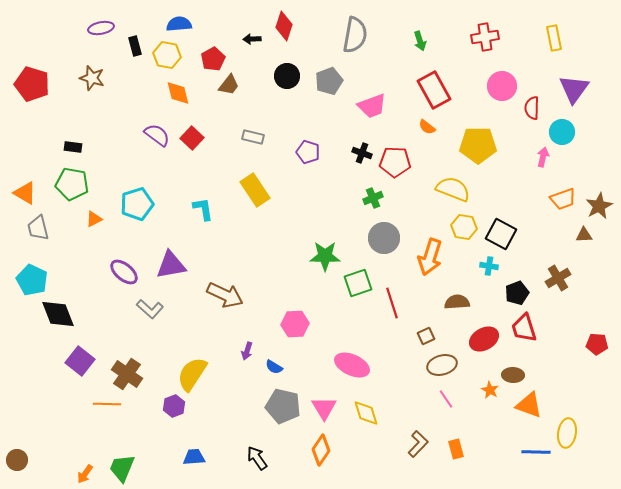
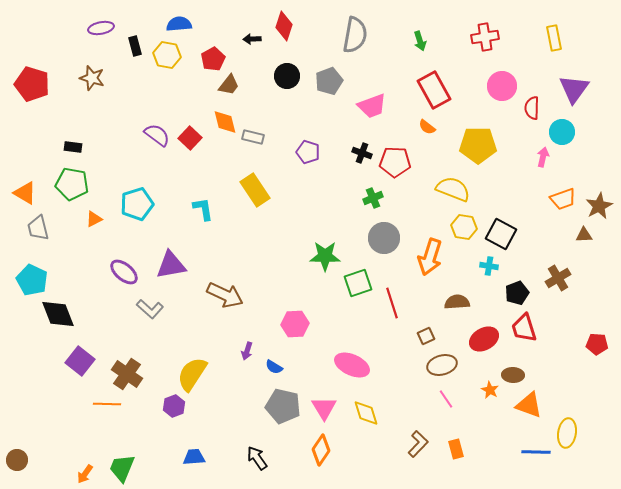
orange diamond at (178, 93): moved 47 px right, 29 px down
red square at (192, 138): moved 2 px left
